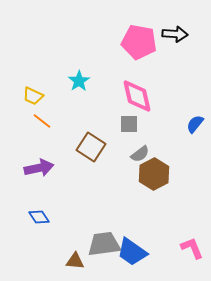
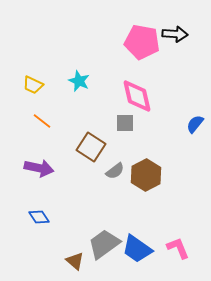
pink pentagon: moved 3 px right
cyan star: rotated 15 degrees counterclockwise
yellow trapezoid: moved 11 px up
gray square: moved 4 px left, 1 px up
gray semicircle: moved 25 px left, 17 px down
purple arrow: rotated 24 degrees clockwise
brown hexagon: moved 8 px left, 1 px down
gray trapezoid: rotated 28 degrees counterclockwise
pink L-shape: moved 14 px left
blue trapezoid: moved 5 px right, 3 px up
brown triangle: rotated 36 degrees clockwise
